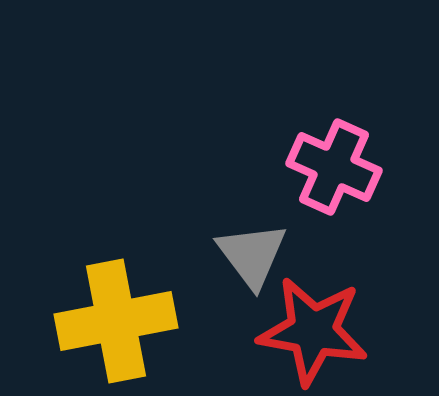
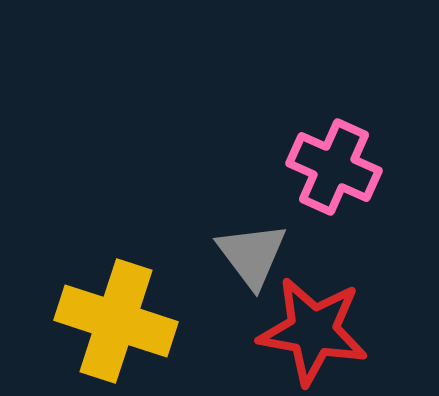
yellow cross: rotated 29 degrees clockwise
